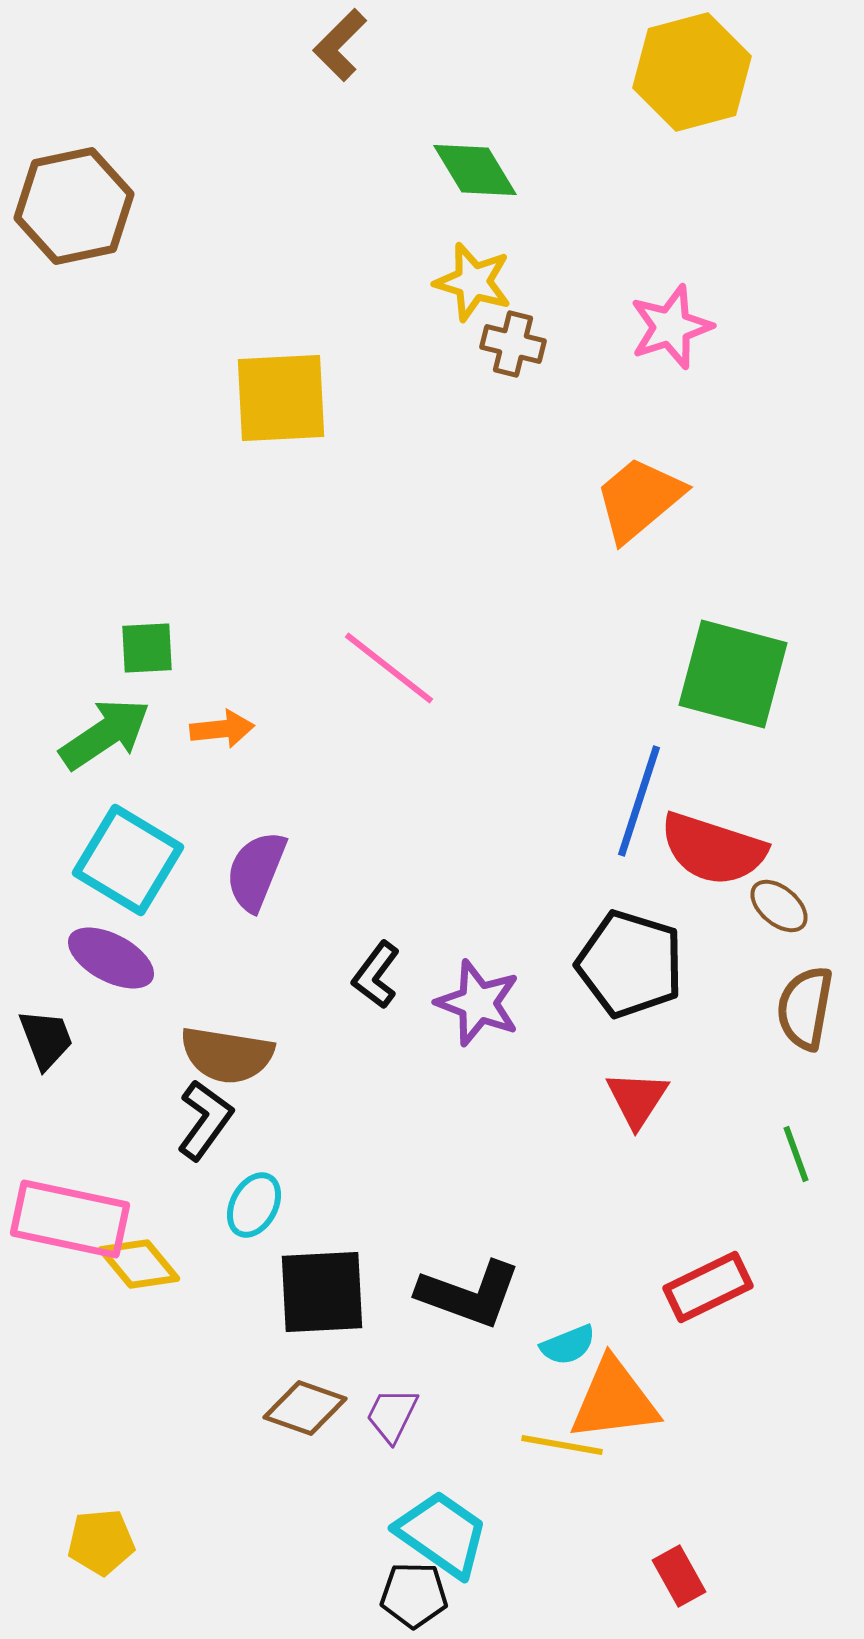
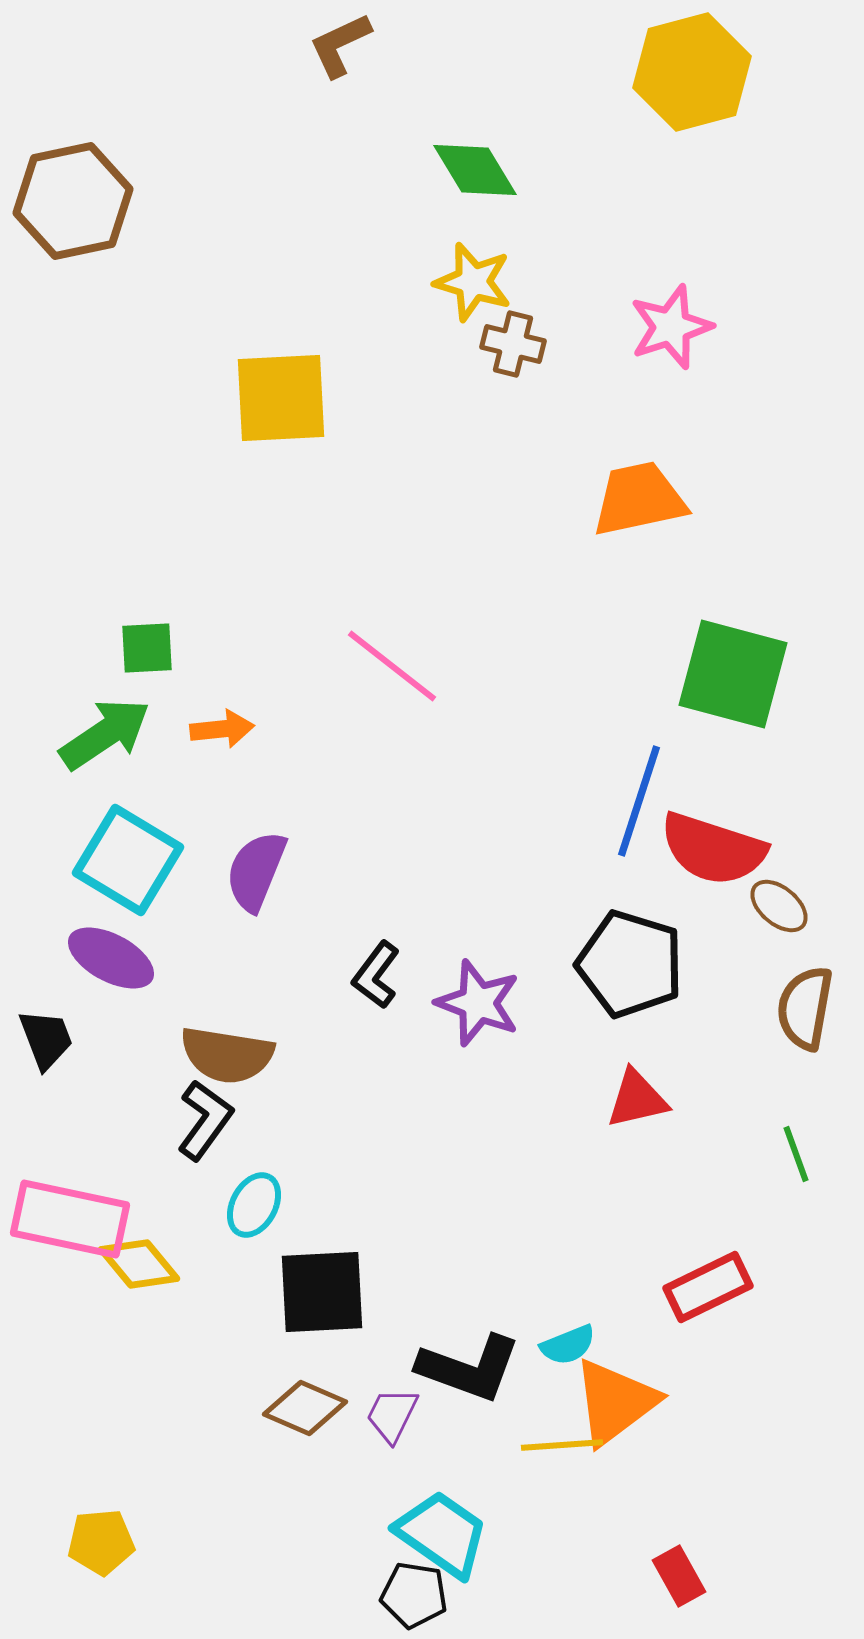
brown L-shape at (340, 45): rotated 20 degrees clockwise
brown hexagon at (74, 206): moved 1 px left, 5 px up
orange trapezoid at (639, 499): rotated 28 degrees clockwise
pink line at (389, 668): moved 3 px right, 2 px up
red triangle at (637, 1099): rotated 44 degrees clockwise
black L-shape at (469, 1294): moved 74 px down
orange triangle at (614, 1400): moved 1 px right, 2 px down; rotated 30 degrees counterclockwise
brown diamond at (305, 1408): rotated 4 degrees clockwise
yellow line at (562, 1445): rotated 14 degrees counterclockwise
black pentagon at (414, 1595): rotated 8 degrees clockwise
